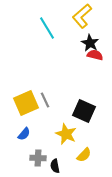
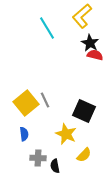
yellow square: rotated 15 degrees counterclockwise
blue semicircle: rotated 48 degrees counterclockwise
